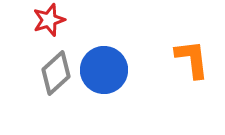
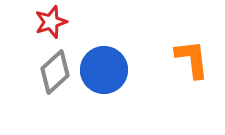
red star: moved 2 px right, 2 px down
gray diamond: moved 1 px left, 1 px up
